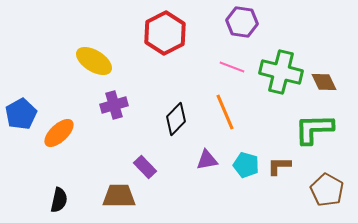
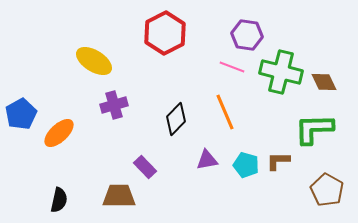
purple hexagon: moved 5 px right, 13 px down
brown L-shape: moved 1 px left, 5 px up
